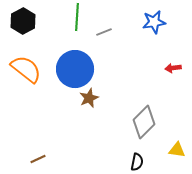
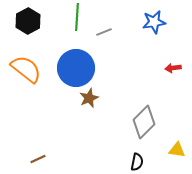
black hexagon: moved 5 px right
blue circle: moved 1 px right, 1 px up
